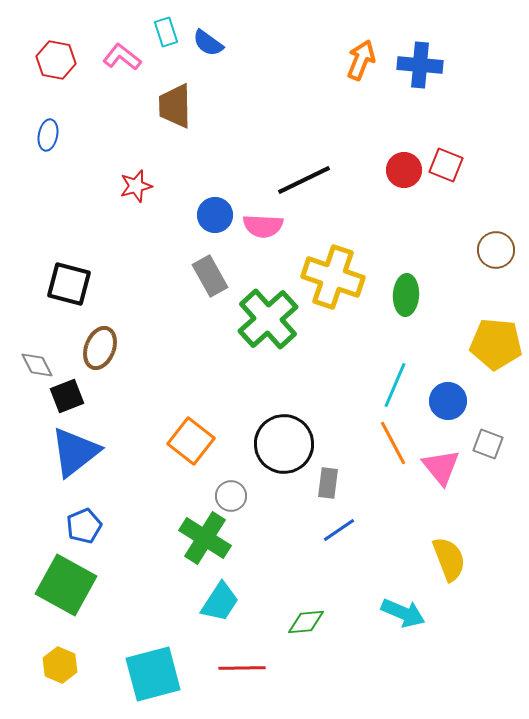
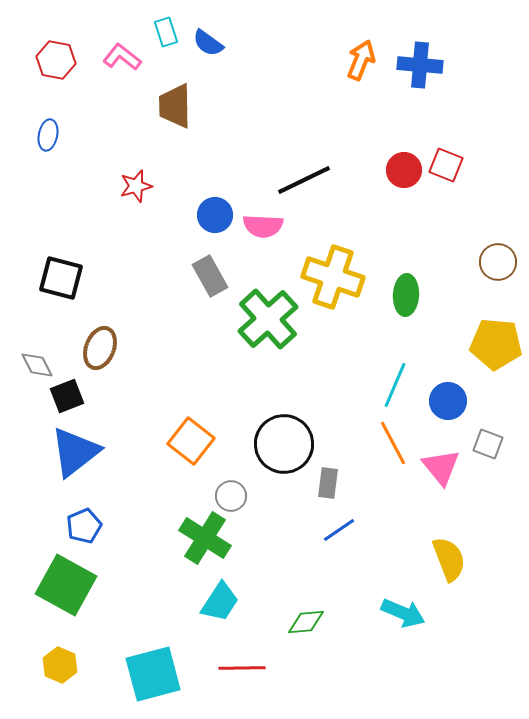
brown circle at (496, 250): moved 2 px right, 12 px down
black square at (69, 284): moved 8 px left, 6 px up
